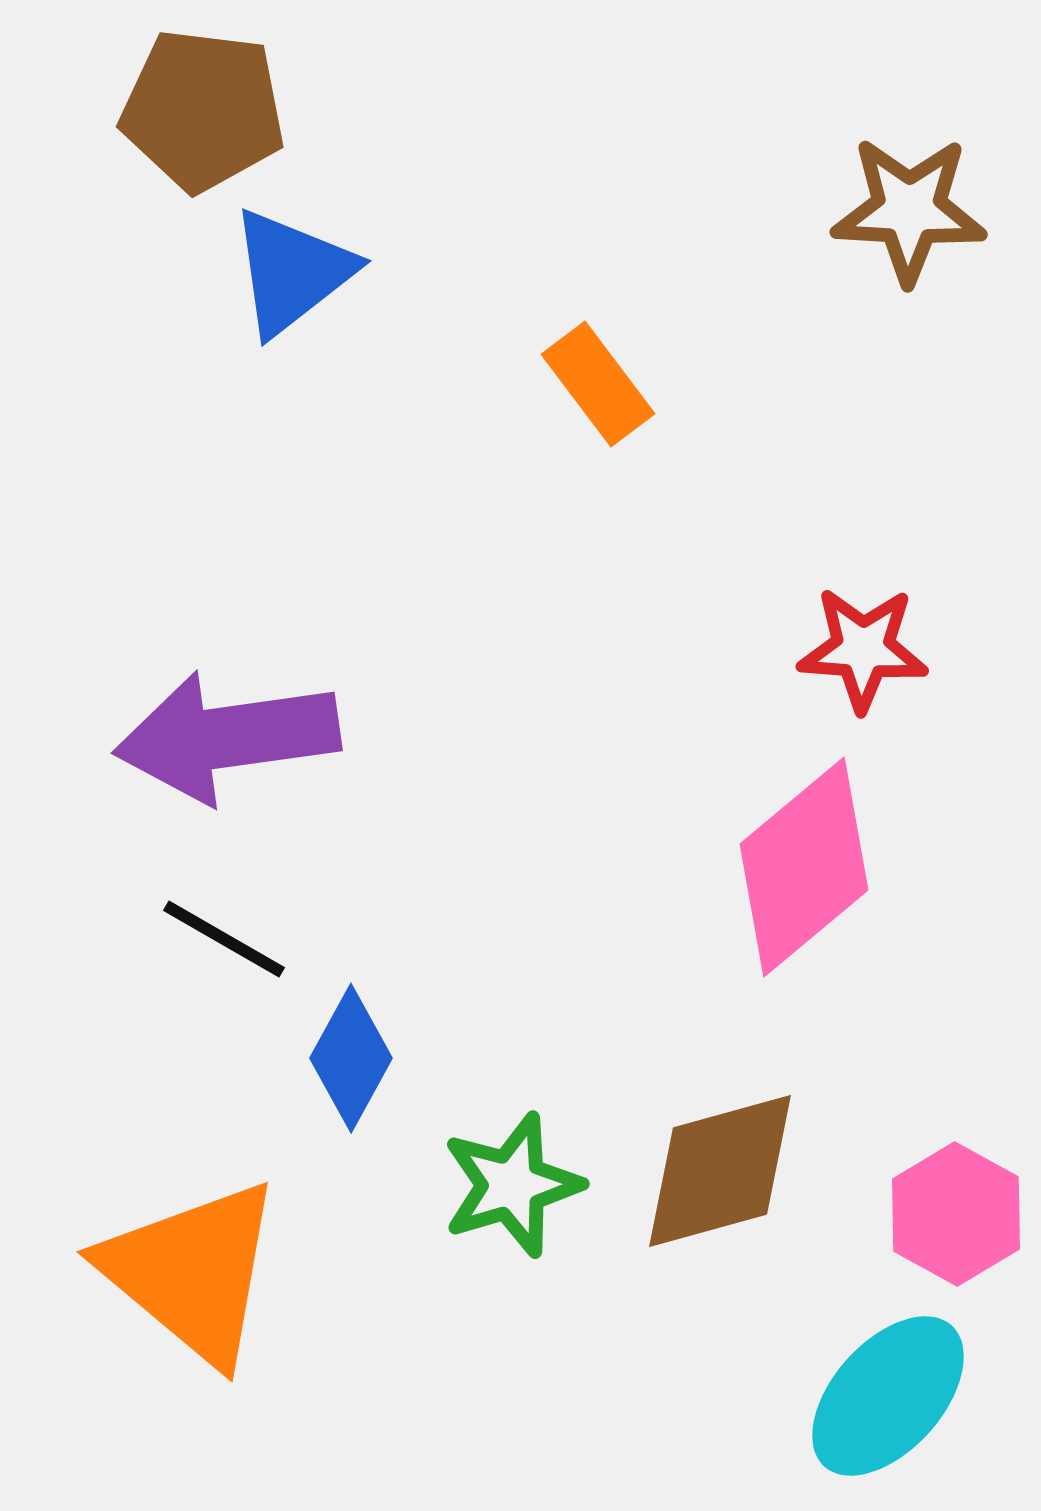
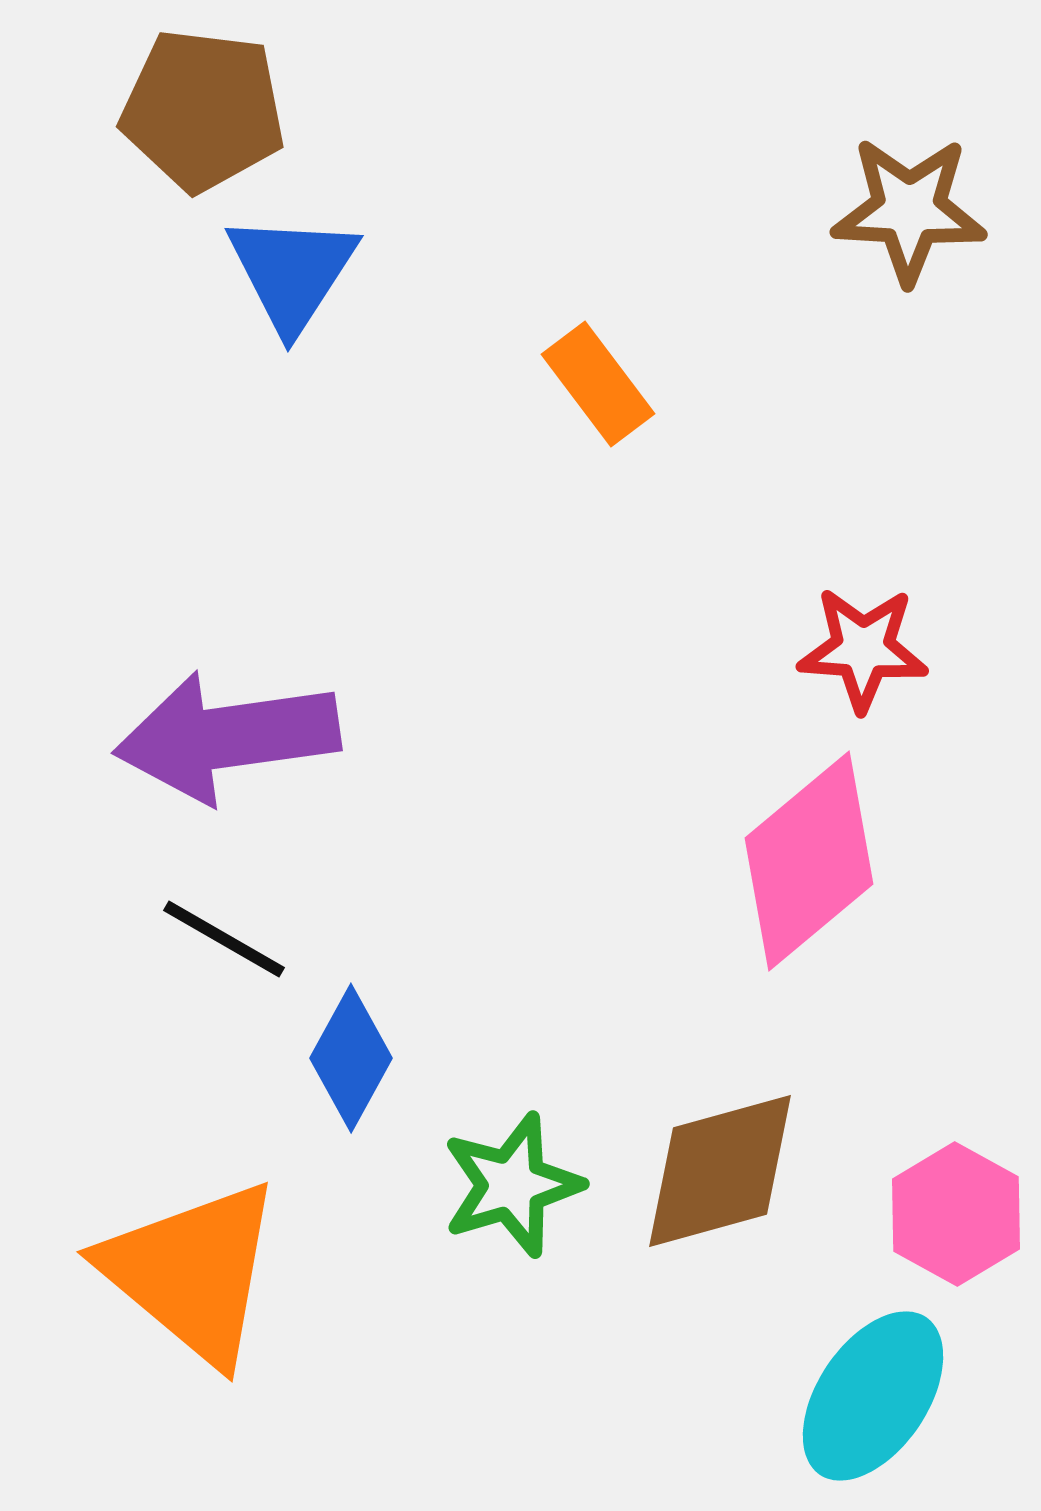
blue triangle: rotated 19 degrees counterclockwise
pink diamond: moved 5 px right, 6 px up
cyan ellipse: moved 15 px left; rotated 8 degrees counterclockwise
